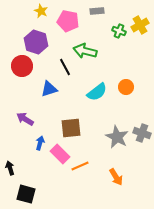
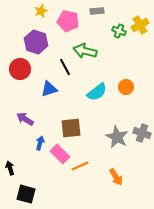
yellow star: rotated 24 degrees clockwise
red circle: moved 2 px left, 3 px down
